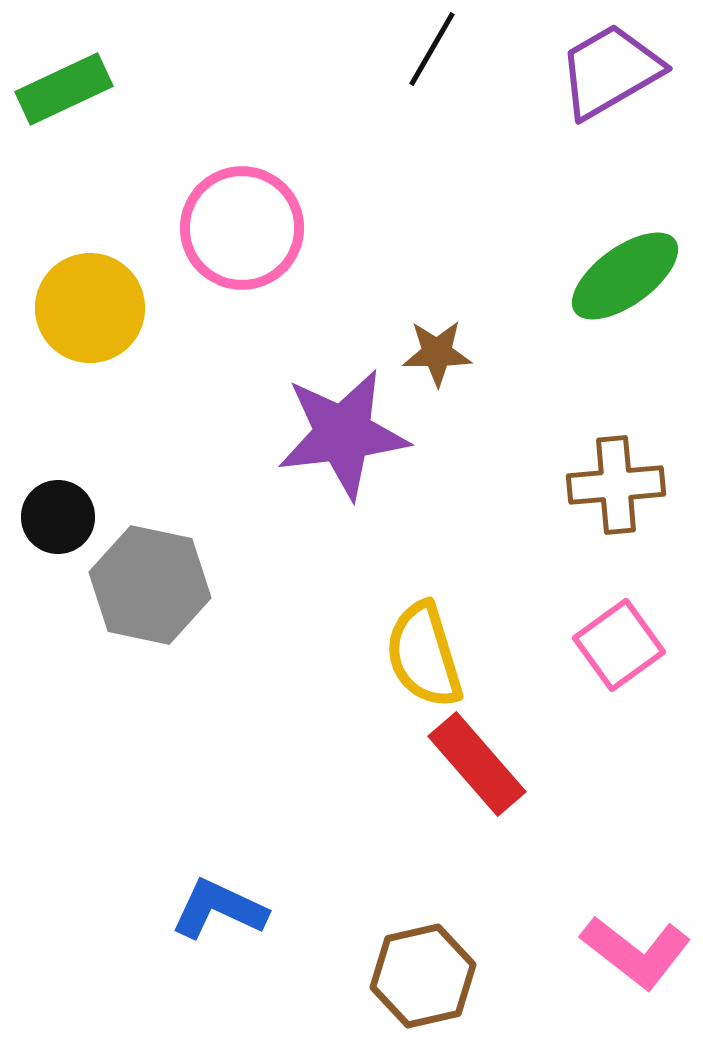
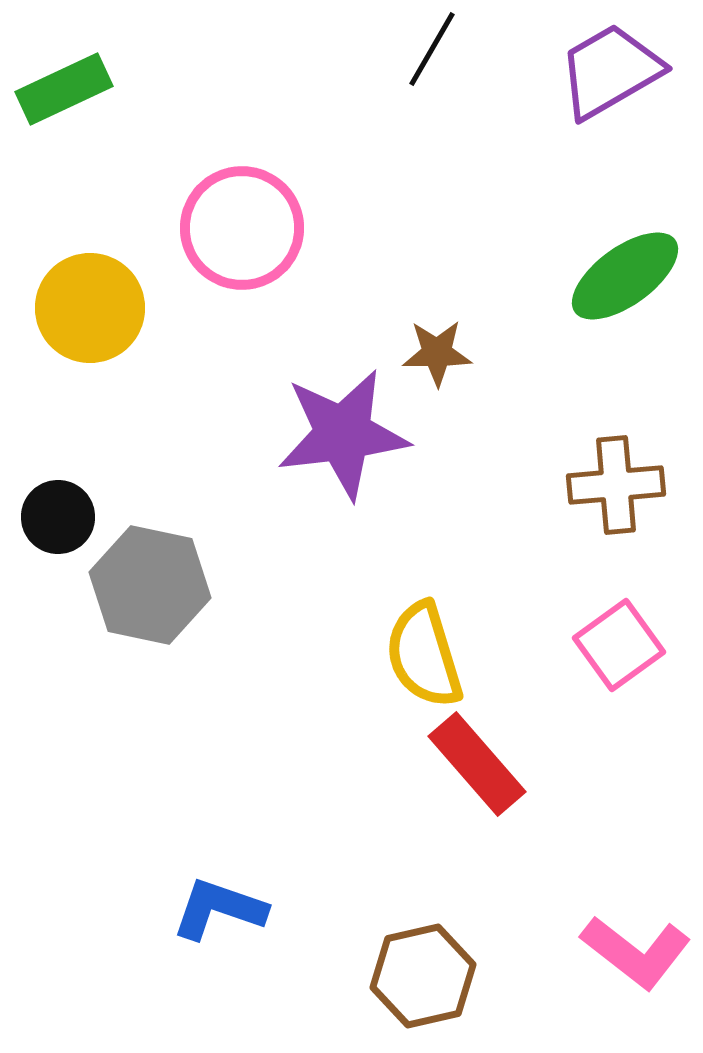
blue L-shape: rotated 6 degrees counterclockwise
